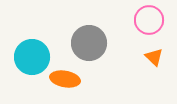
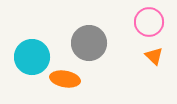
pink circle: moved 2 px down
orange triangle: moved 1 px up
